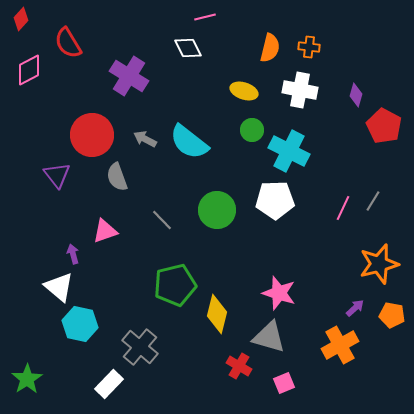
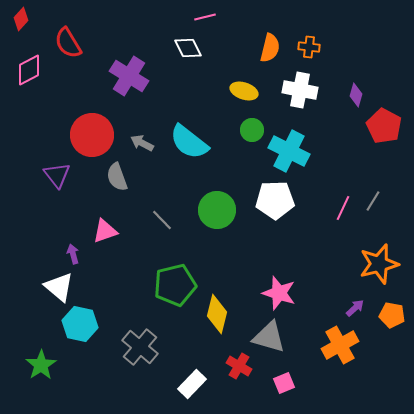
gray arrow at (145, 139): moved 3 px left, 4 px down
green star at (27, 379): moved 14 px right, 14 px up
white rectangle at (109, 384): moved 83 px right
